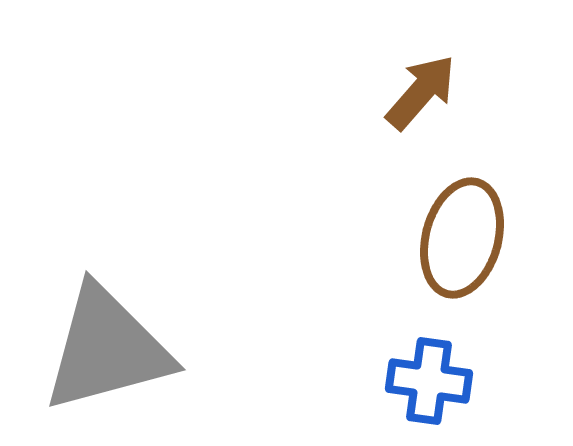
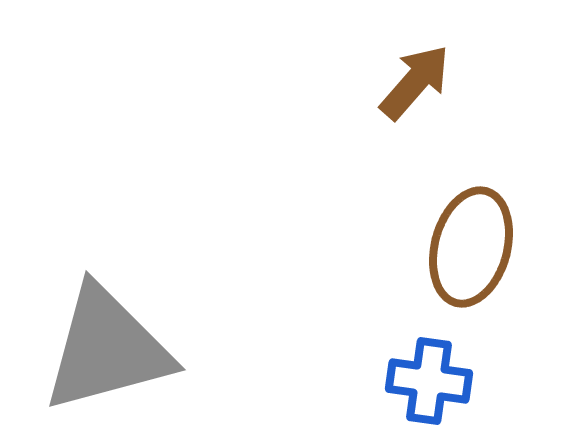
brown arrow: moved 6 px left, 10 px up
brown ellipse: moved 9 px right, 9 px down
